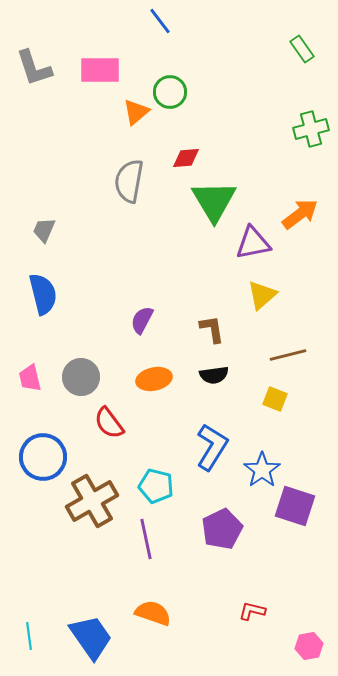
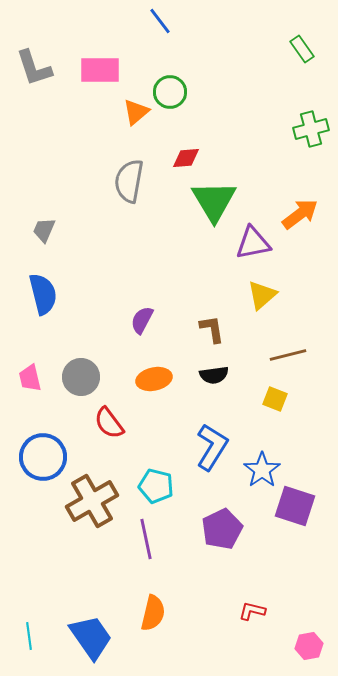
orange semicircle: rotated 84 degrees clockwise
